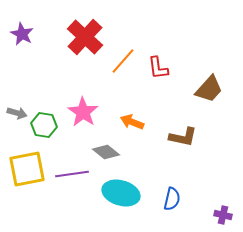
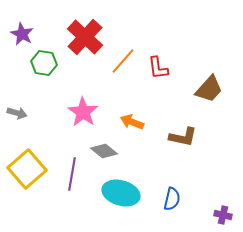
green hexagon: moved 62 px up
gray diamond: moved 2 px left, 1 px up
yellow square: rotated 30 degrees counterclockwise
purple line: rotated 72 degrees counterclockwise
